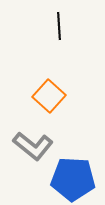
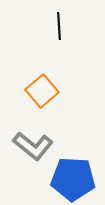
orange square: moved 7 px left, 5 px up; rotated 8 degrees clockwise
